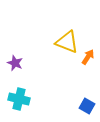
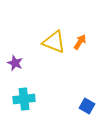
yellow triangle: moved 13 px left
orange arrow: moved 8 px left, 15 px up
cyan cross: moved 5 px right; rotated 20 degrees counterclockwise
